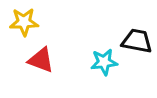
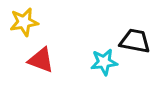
yellow star: rotated 8 degrees counterclockwise
black trapezoid: moved 2 px left
